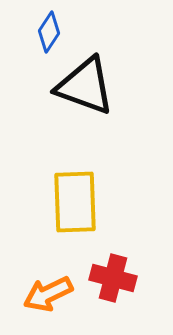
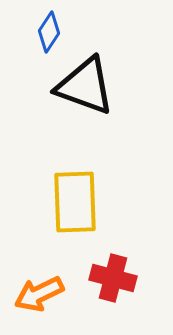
orange arrow: moved 9 px left
